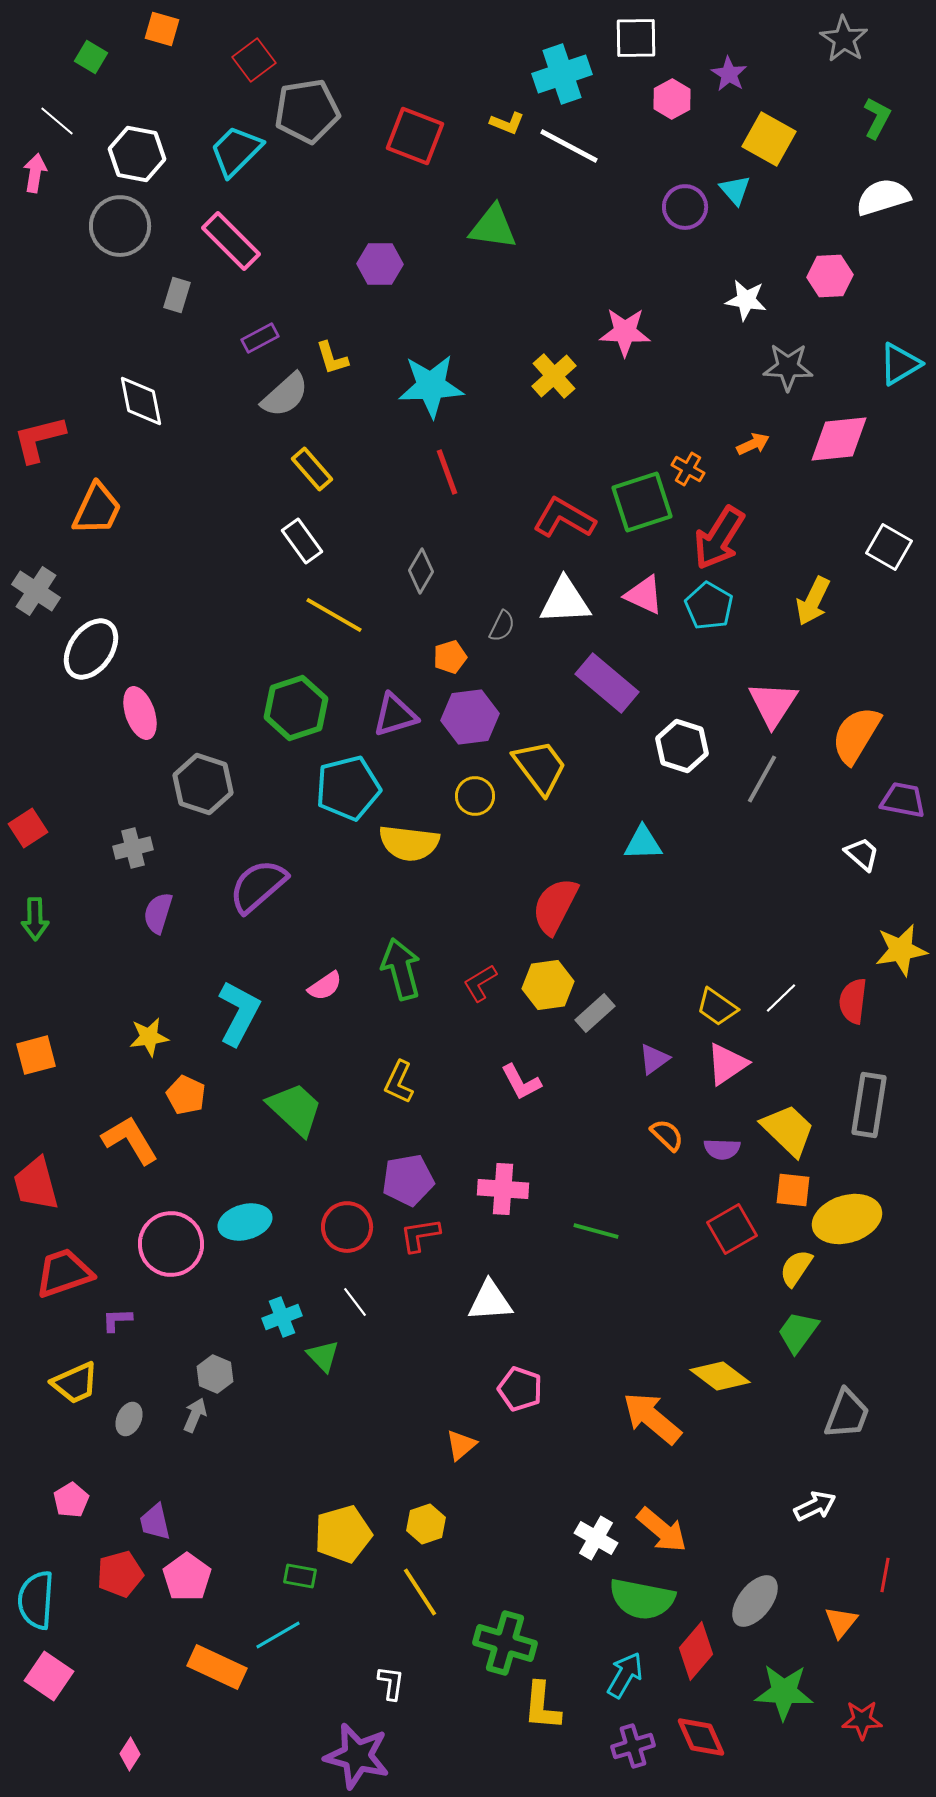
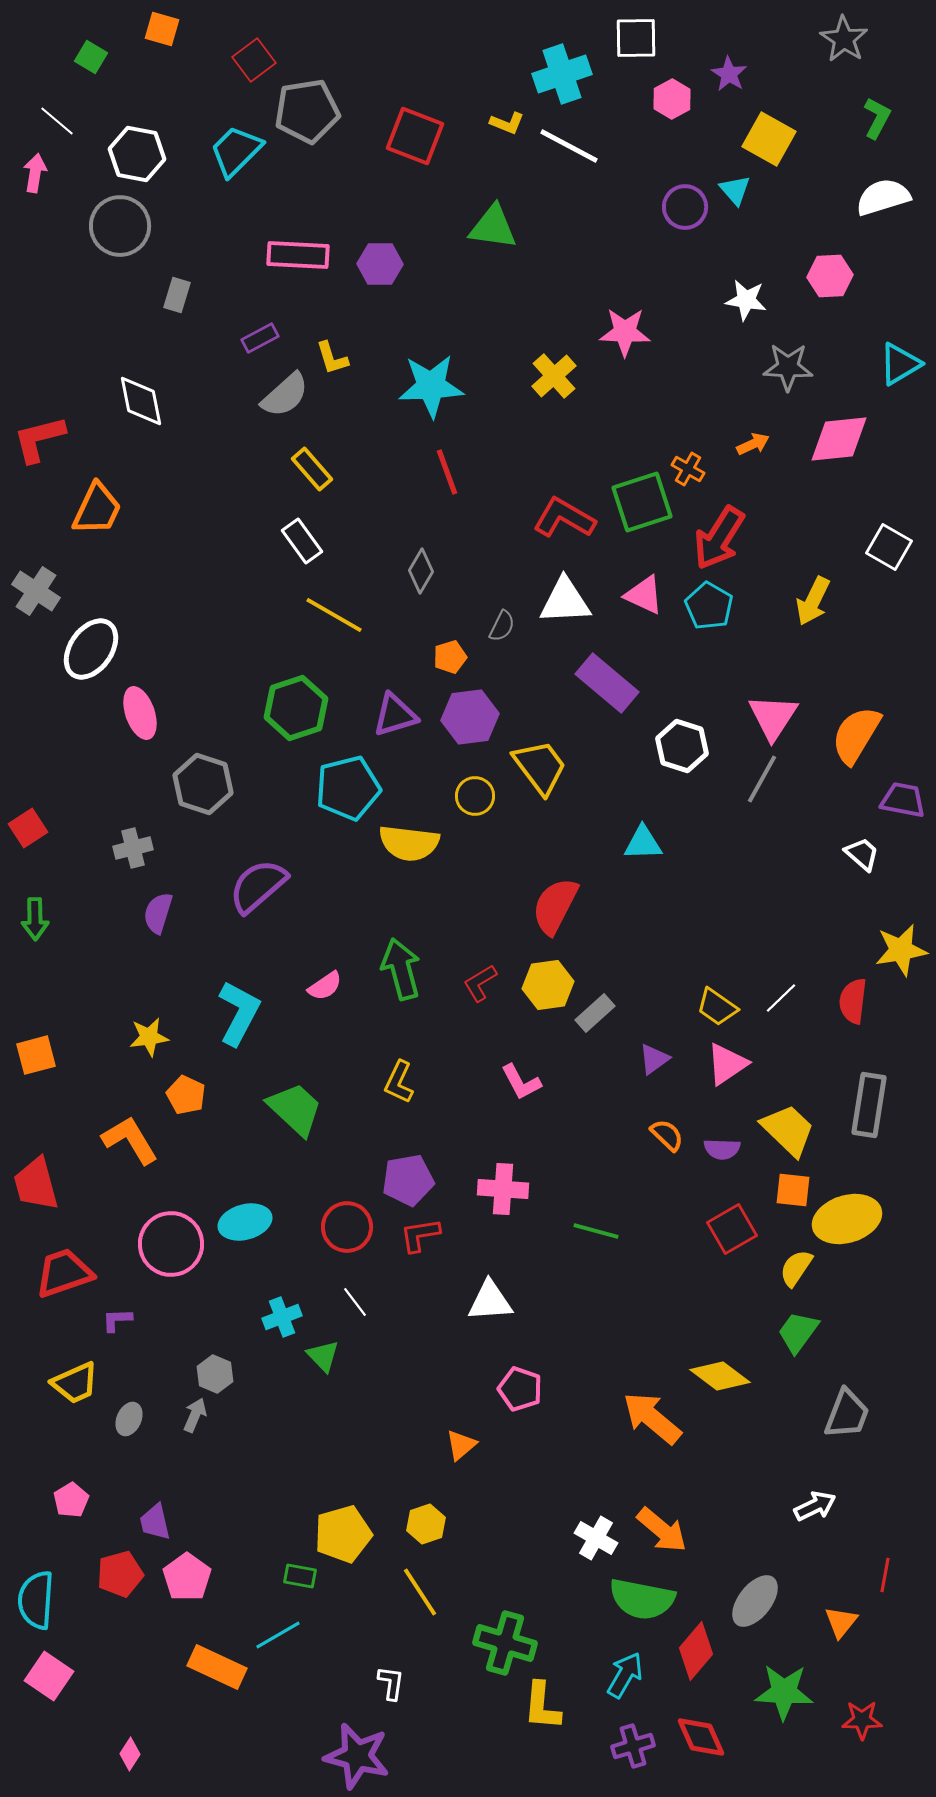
pink rectangle at (231, 241): moved 67 px right, 14 px down; rotated 42 degrees counterclockwise
pink triangle at (773, 704): moved 13 px down
